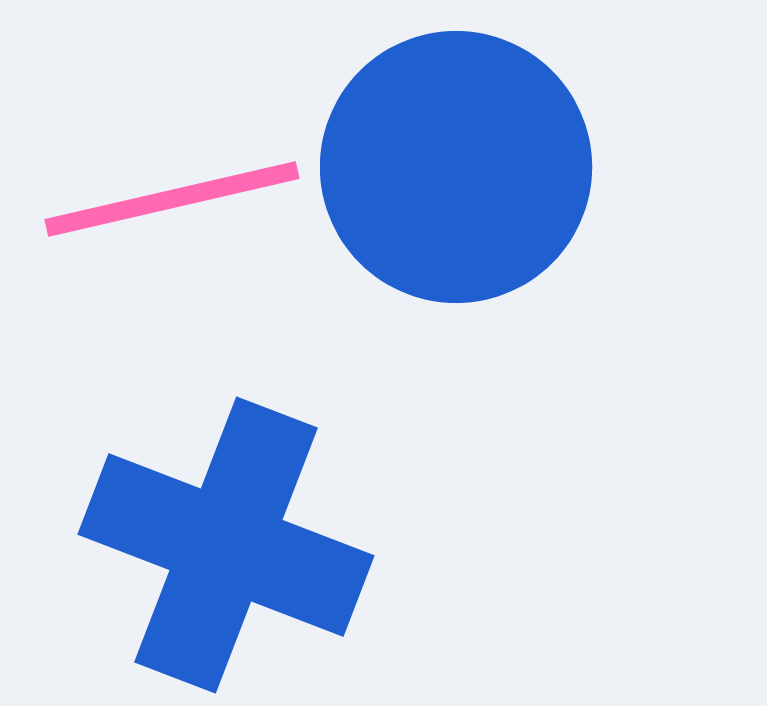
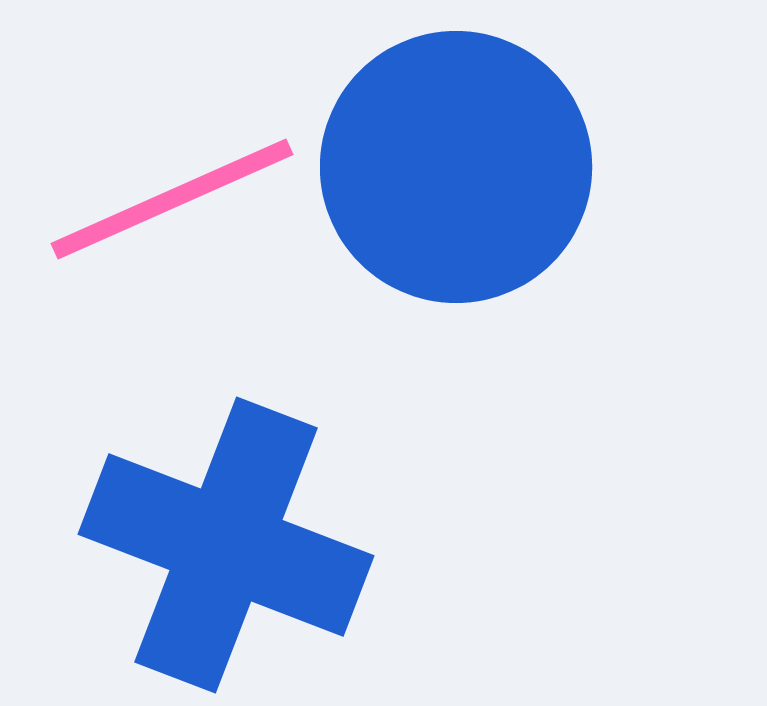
pink line: rotated 11 degrees counterclockwise
